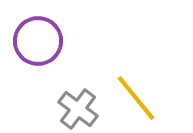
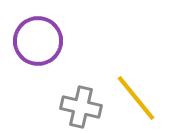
gray cross: moved 3 px right, 2 px up; rotated 24 degrees counterclockwise
